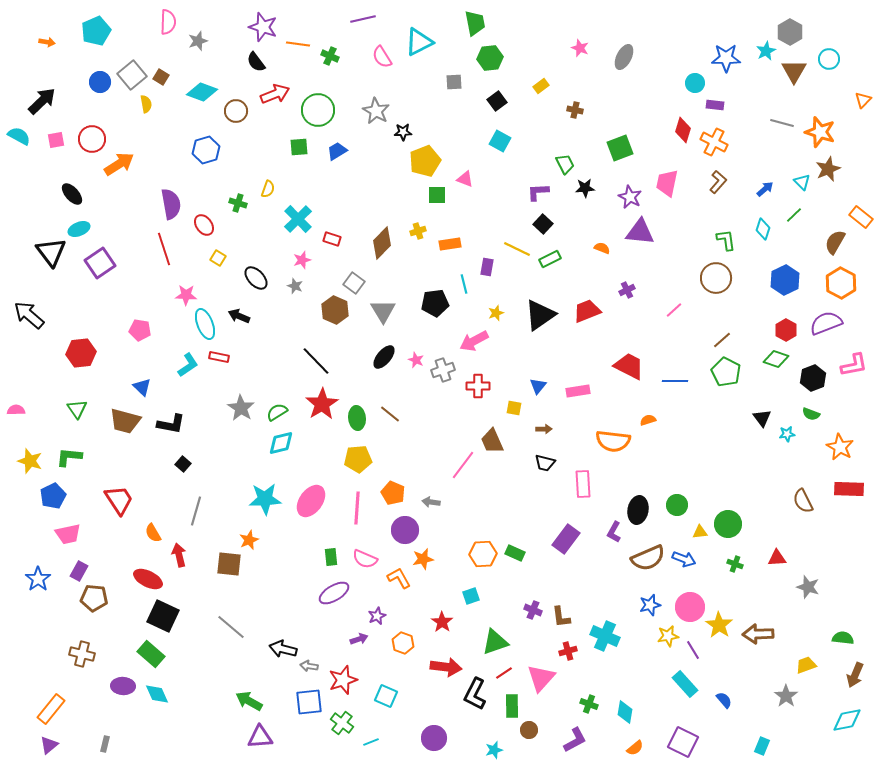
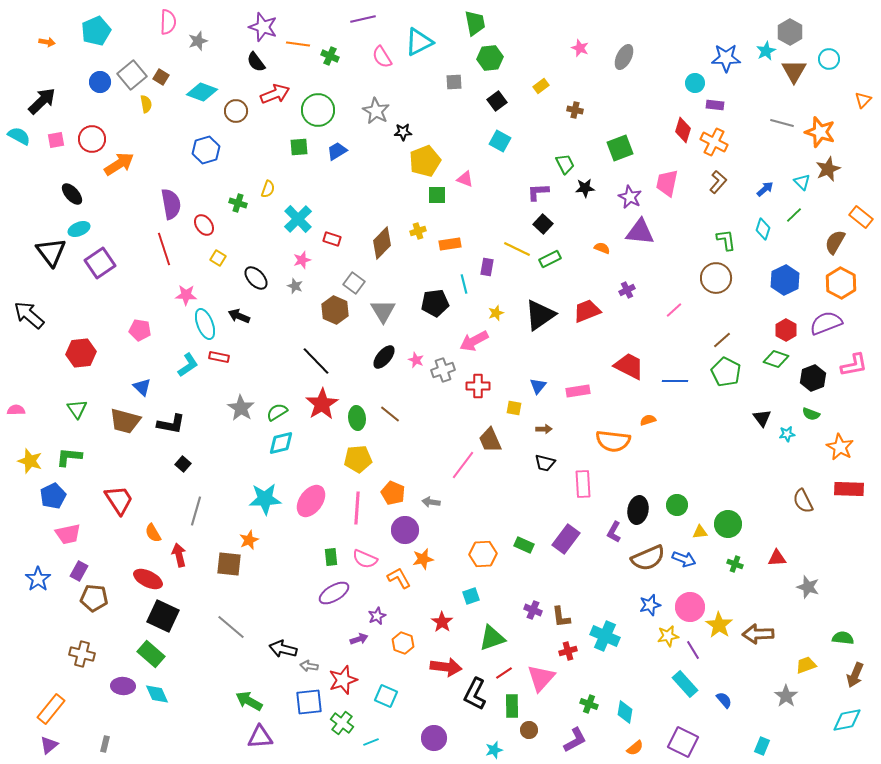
brown trapezoid at (492, 441): moved 2 px left, 1 px up
green rectangle at (515, 553): moved 9 px right, 8 px up
green triangle at (495, 642): moved 3 px left, 4 px up
